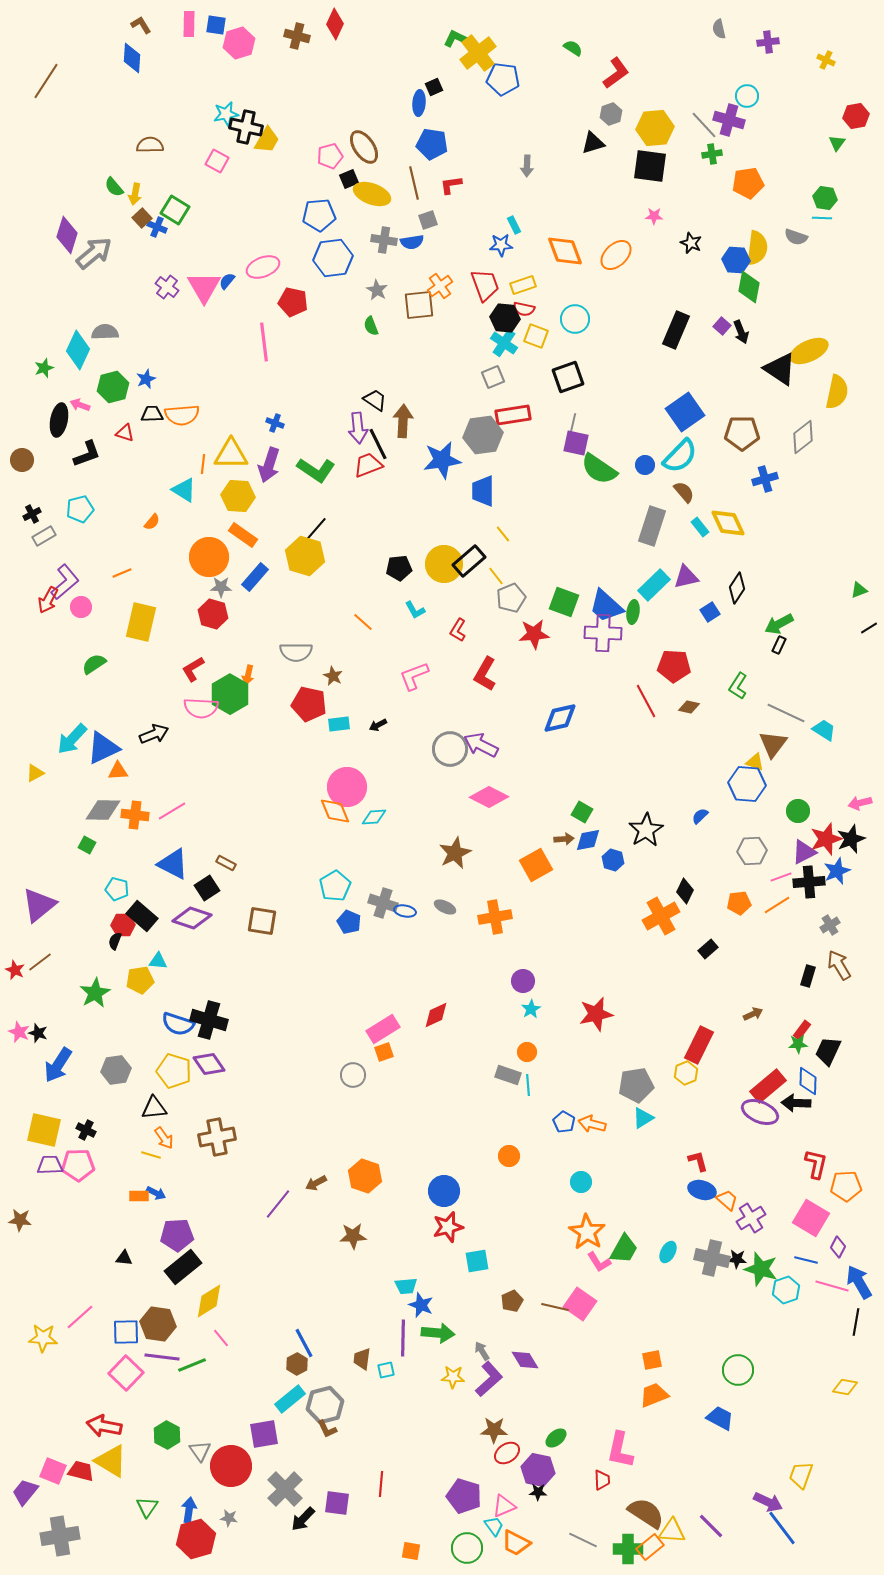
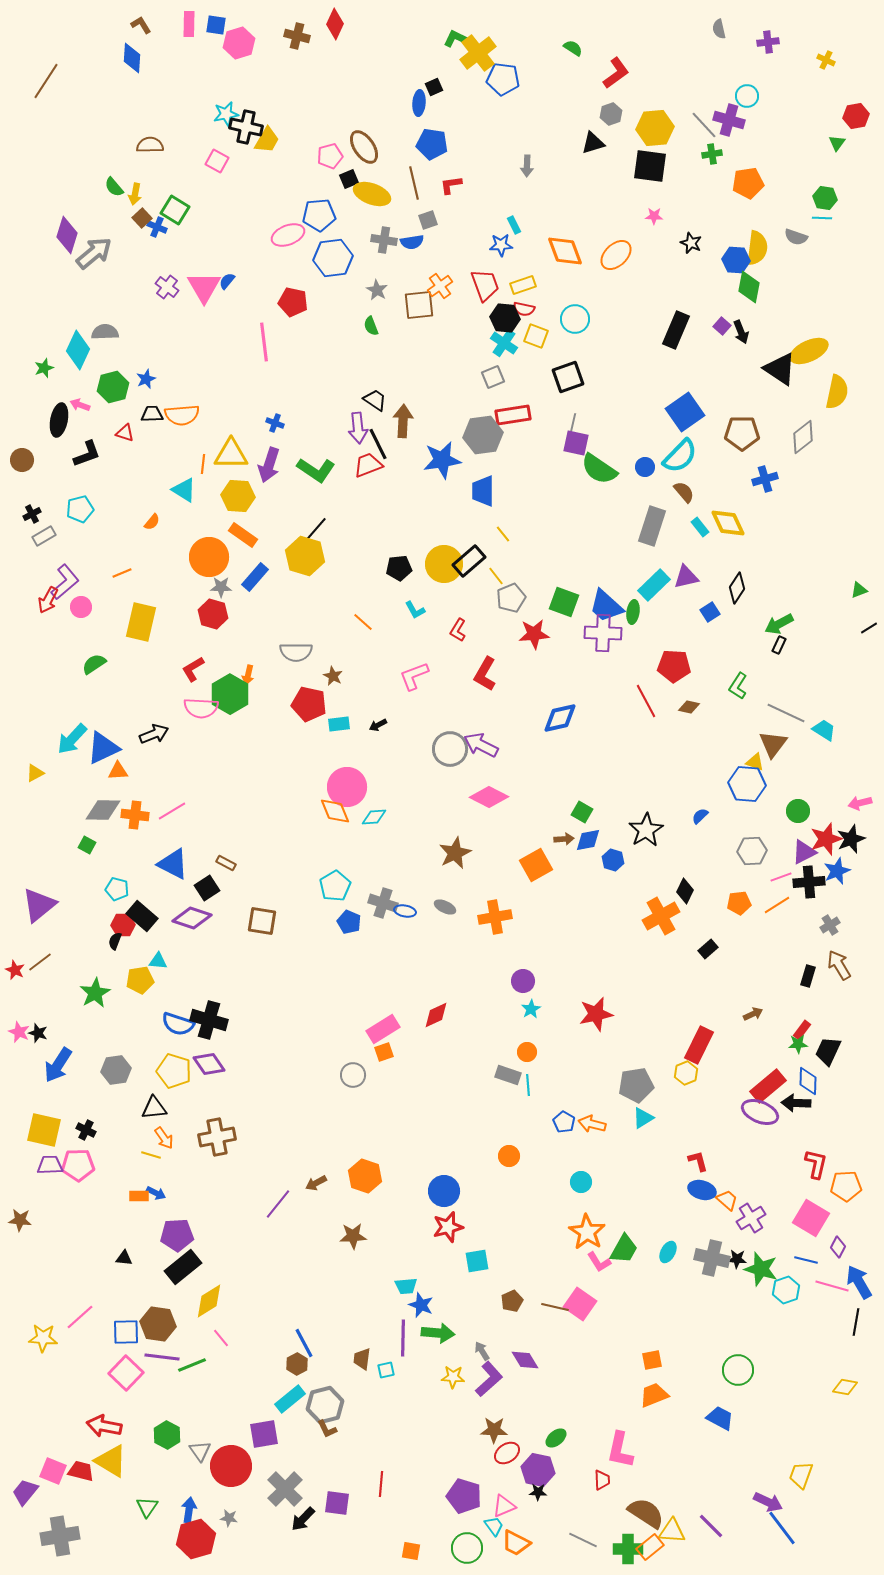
pink ellipse at (263, 267): moved 25 px right, 32 px up
blue circle at (645, 465): moved 2 px down
